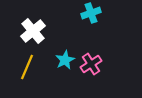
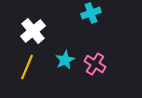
pink cross: moved 4 px right; rotated 25 degrees counterclockwise
